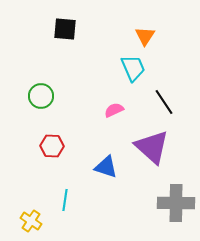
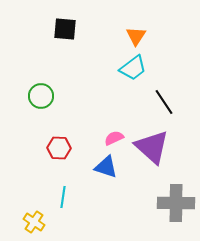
orange triangle: moved 9 px left
cyan trapezoid: rotated 76 degrees clockwise
pink semicircle: moved 28 px down
red hexagon: moved 7 px right, 2 px down
cyan line: moved 2 px left, 3 px up
yellow cross: moved 3 px right, 1 px down
